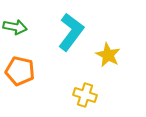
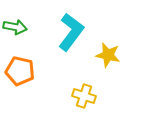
yellow star: rotated 15 degrees counterclockwise
yellow cross: moved 1 px left, 1 px down
